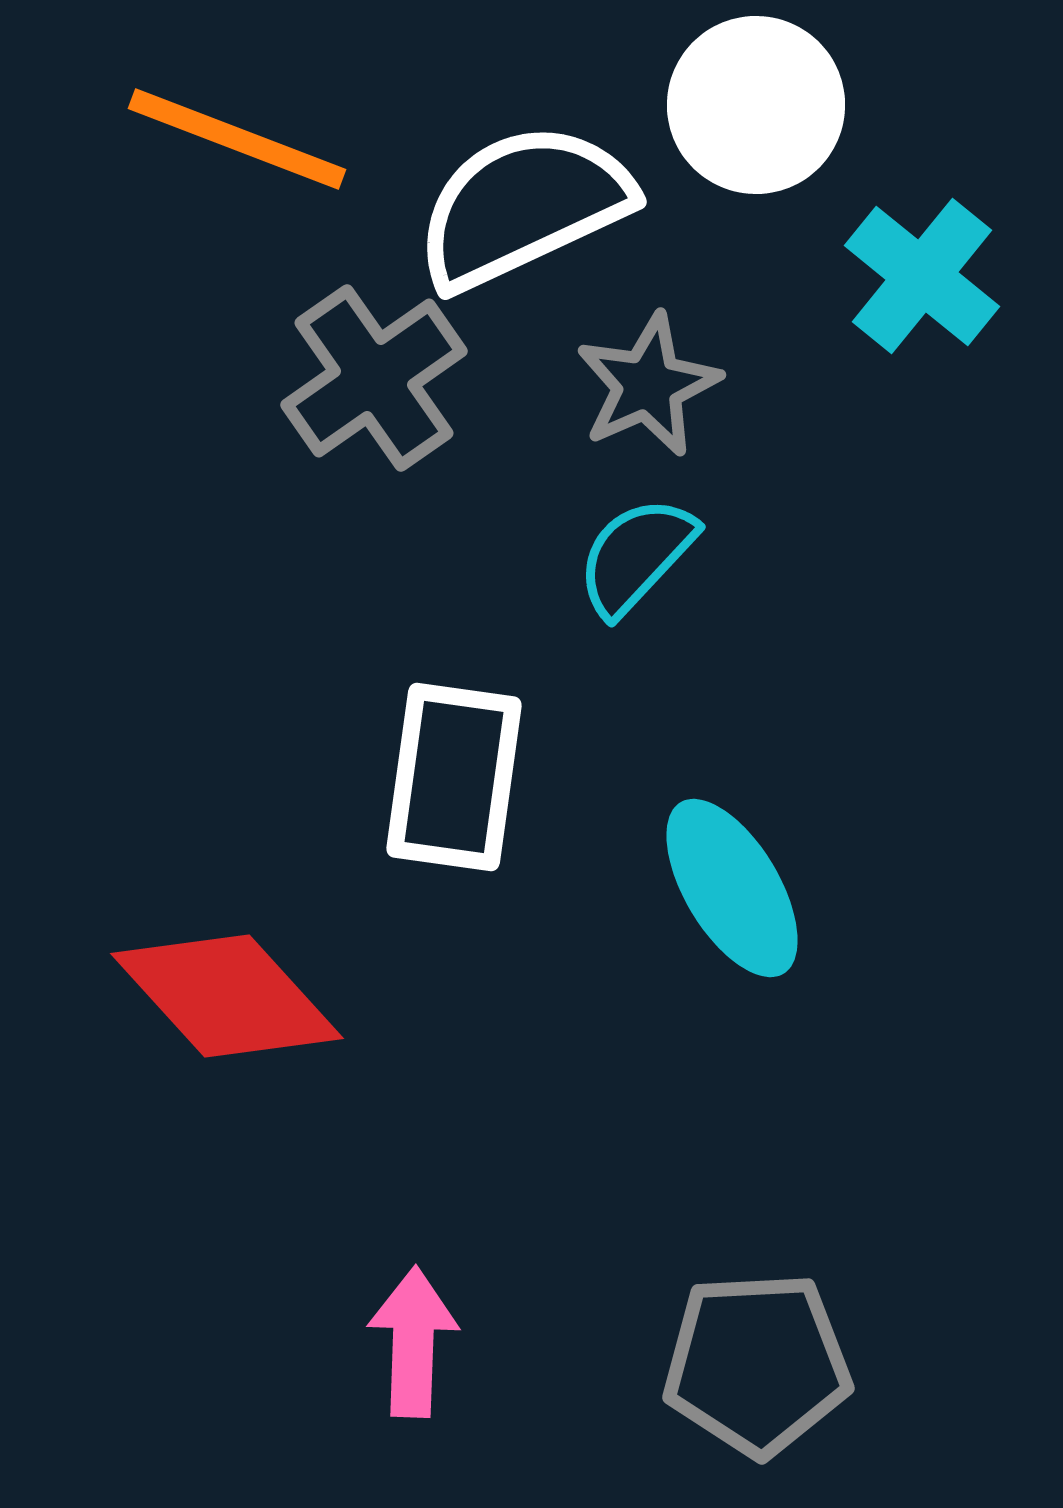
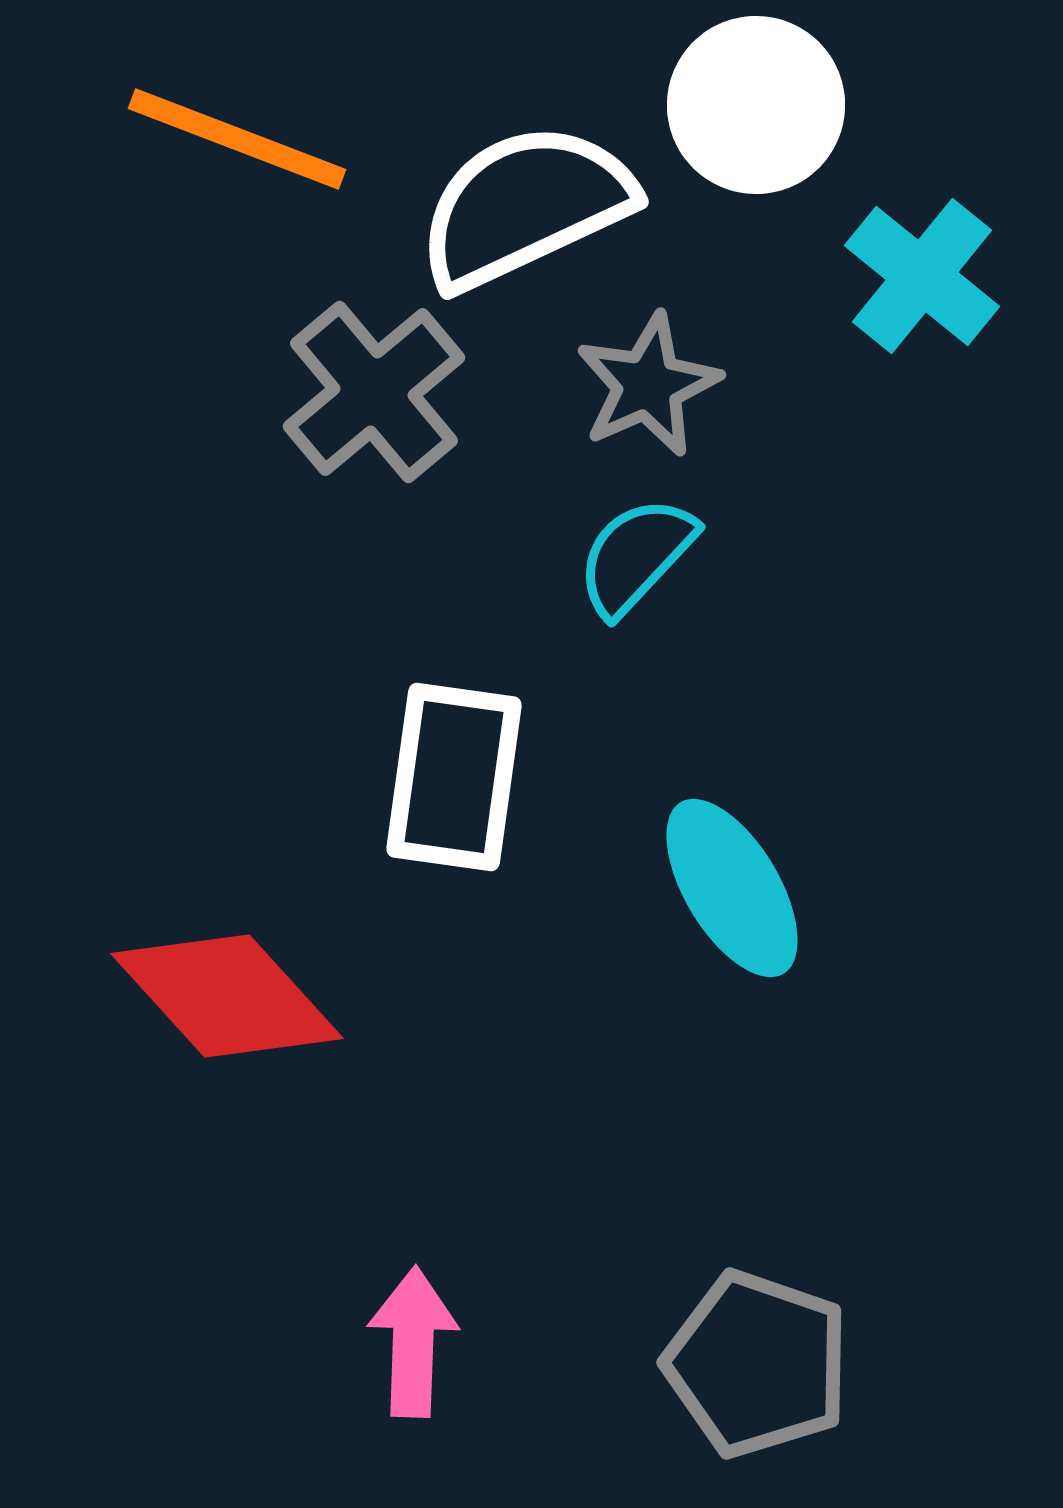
white semicircle: moved 2 px right
gray cross: moved 14 px down; rotated 5 degrees counterclockwise
gray pentagon: rotated 22 degrees clockwise
